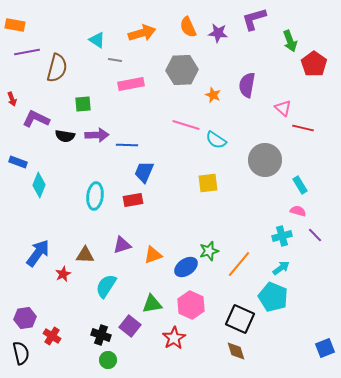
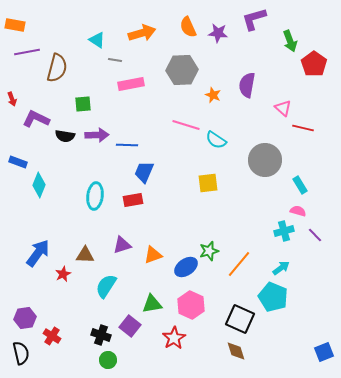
cyan cross at (282, 236): moved 2 px right, 5 px up
blue square at (325, 348): moved 1 px left, 4 px down
